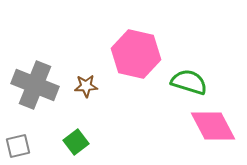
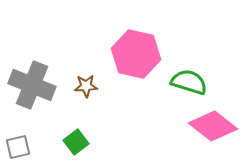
gray cross: moved 3 px left
pink diamond: rotated 24 degrees counterclockwise
gray square: moved 1 px down
